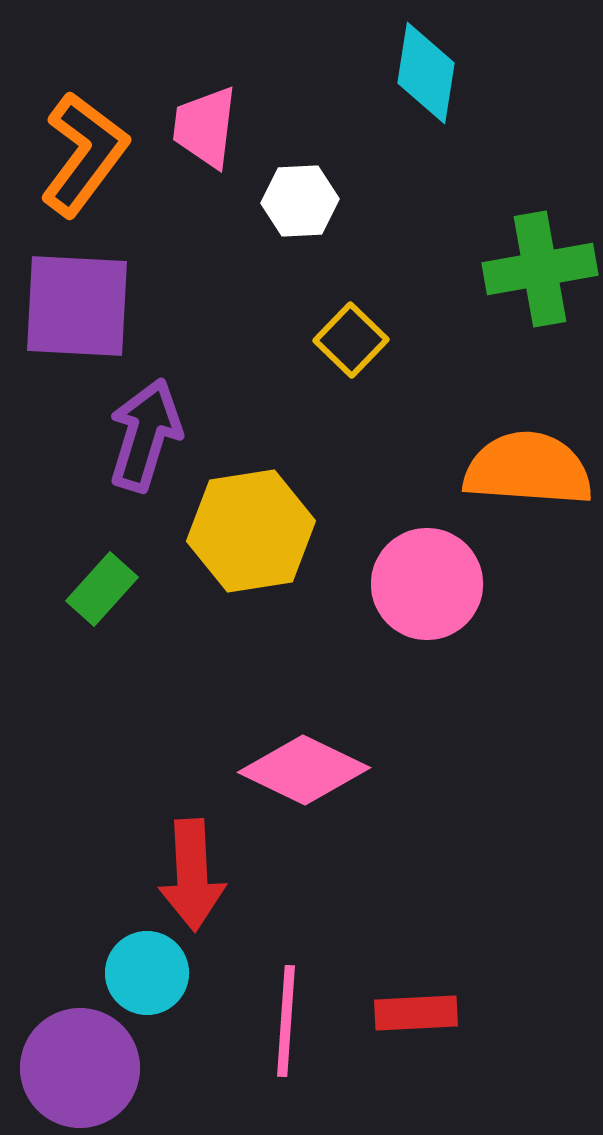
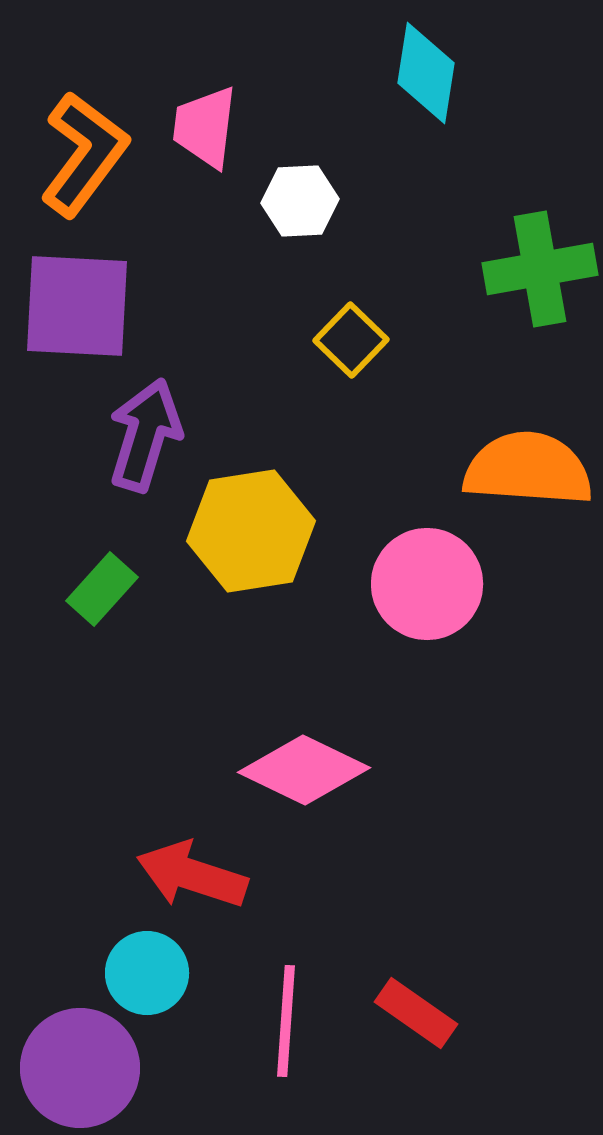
red arrow: rotated 111 degrees clockwise
red rectangle: rotated 38 degrees clockwise
